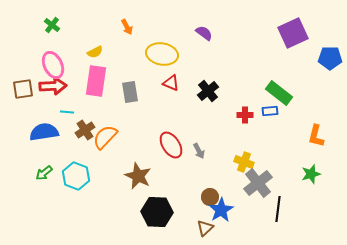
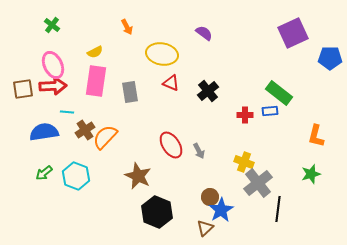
black hexagon: rotated 20 degrees clockwise
